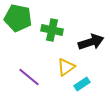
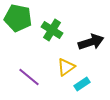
green cross: rotated 20 degrees clockwise
